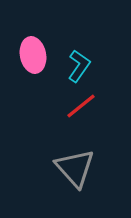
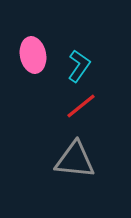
gray triangle: moved 8 px up; rotated 42 degrees counterclockwise
